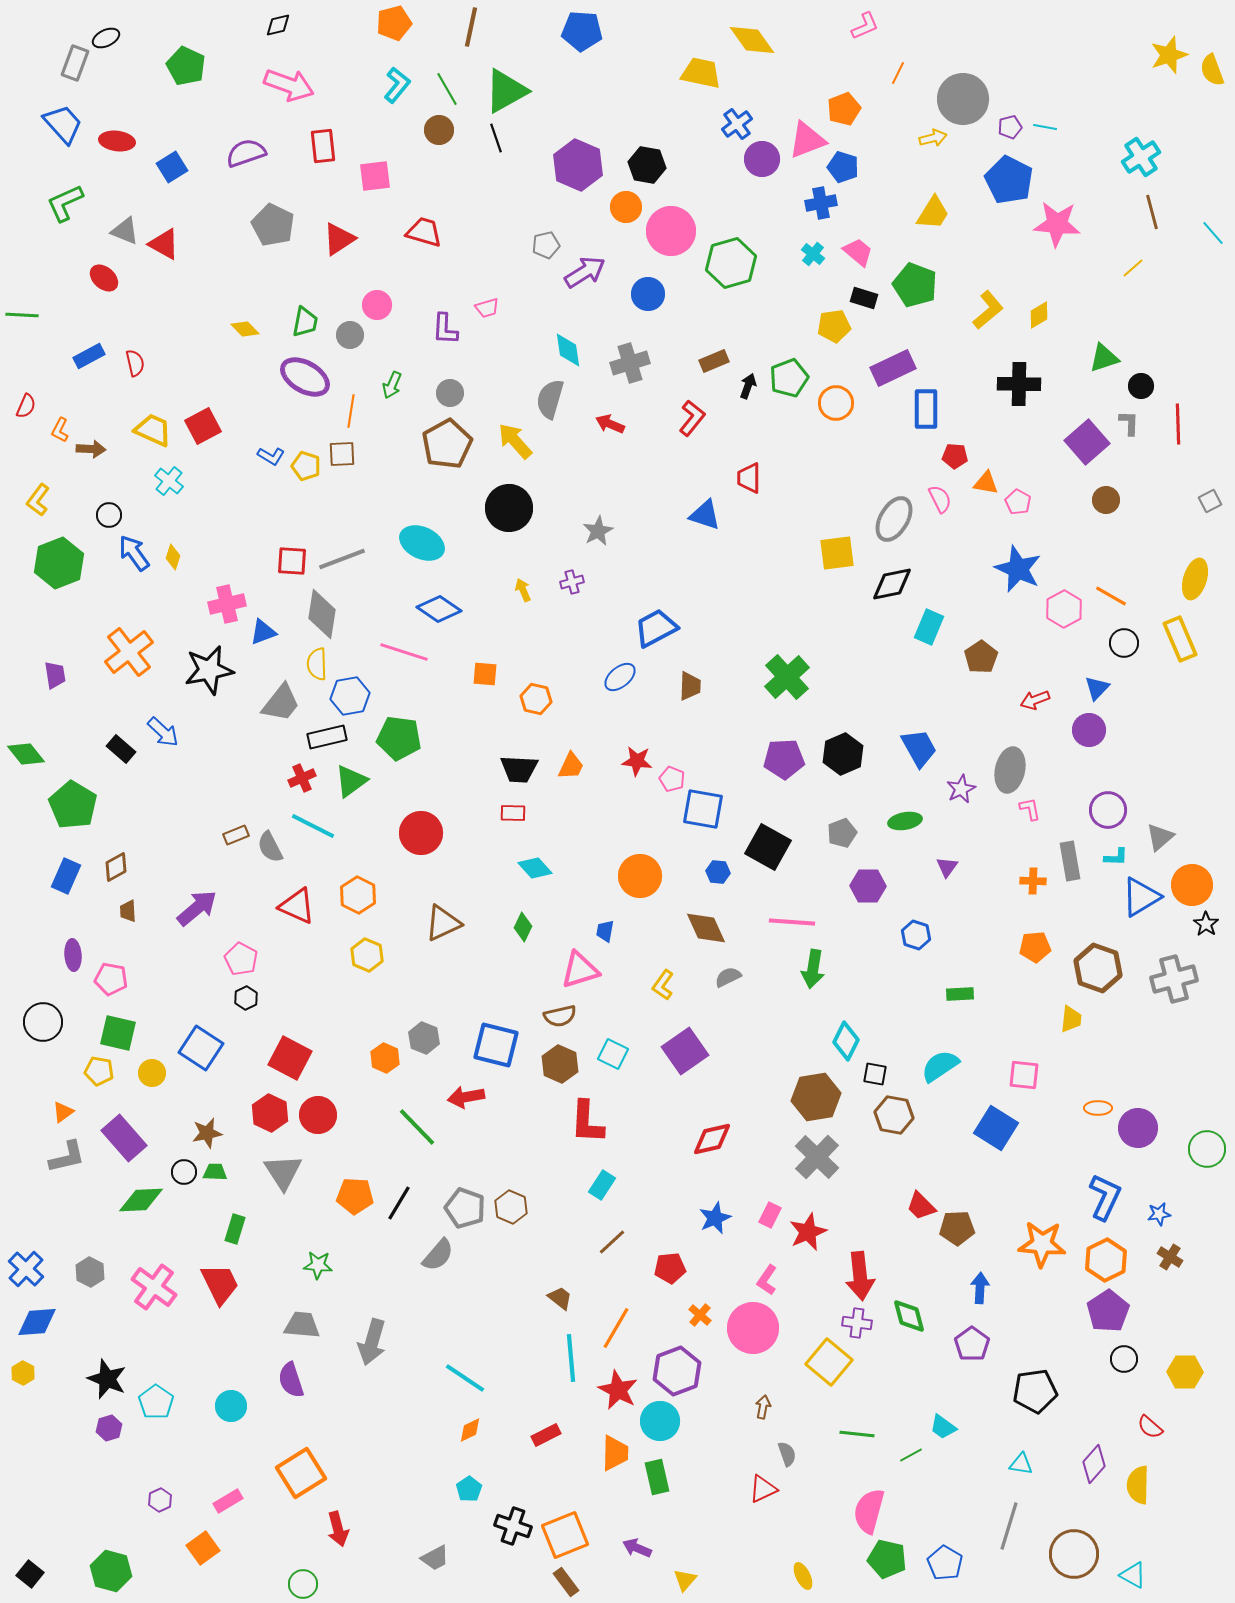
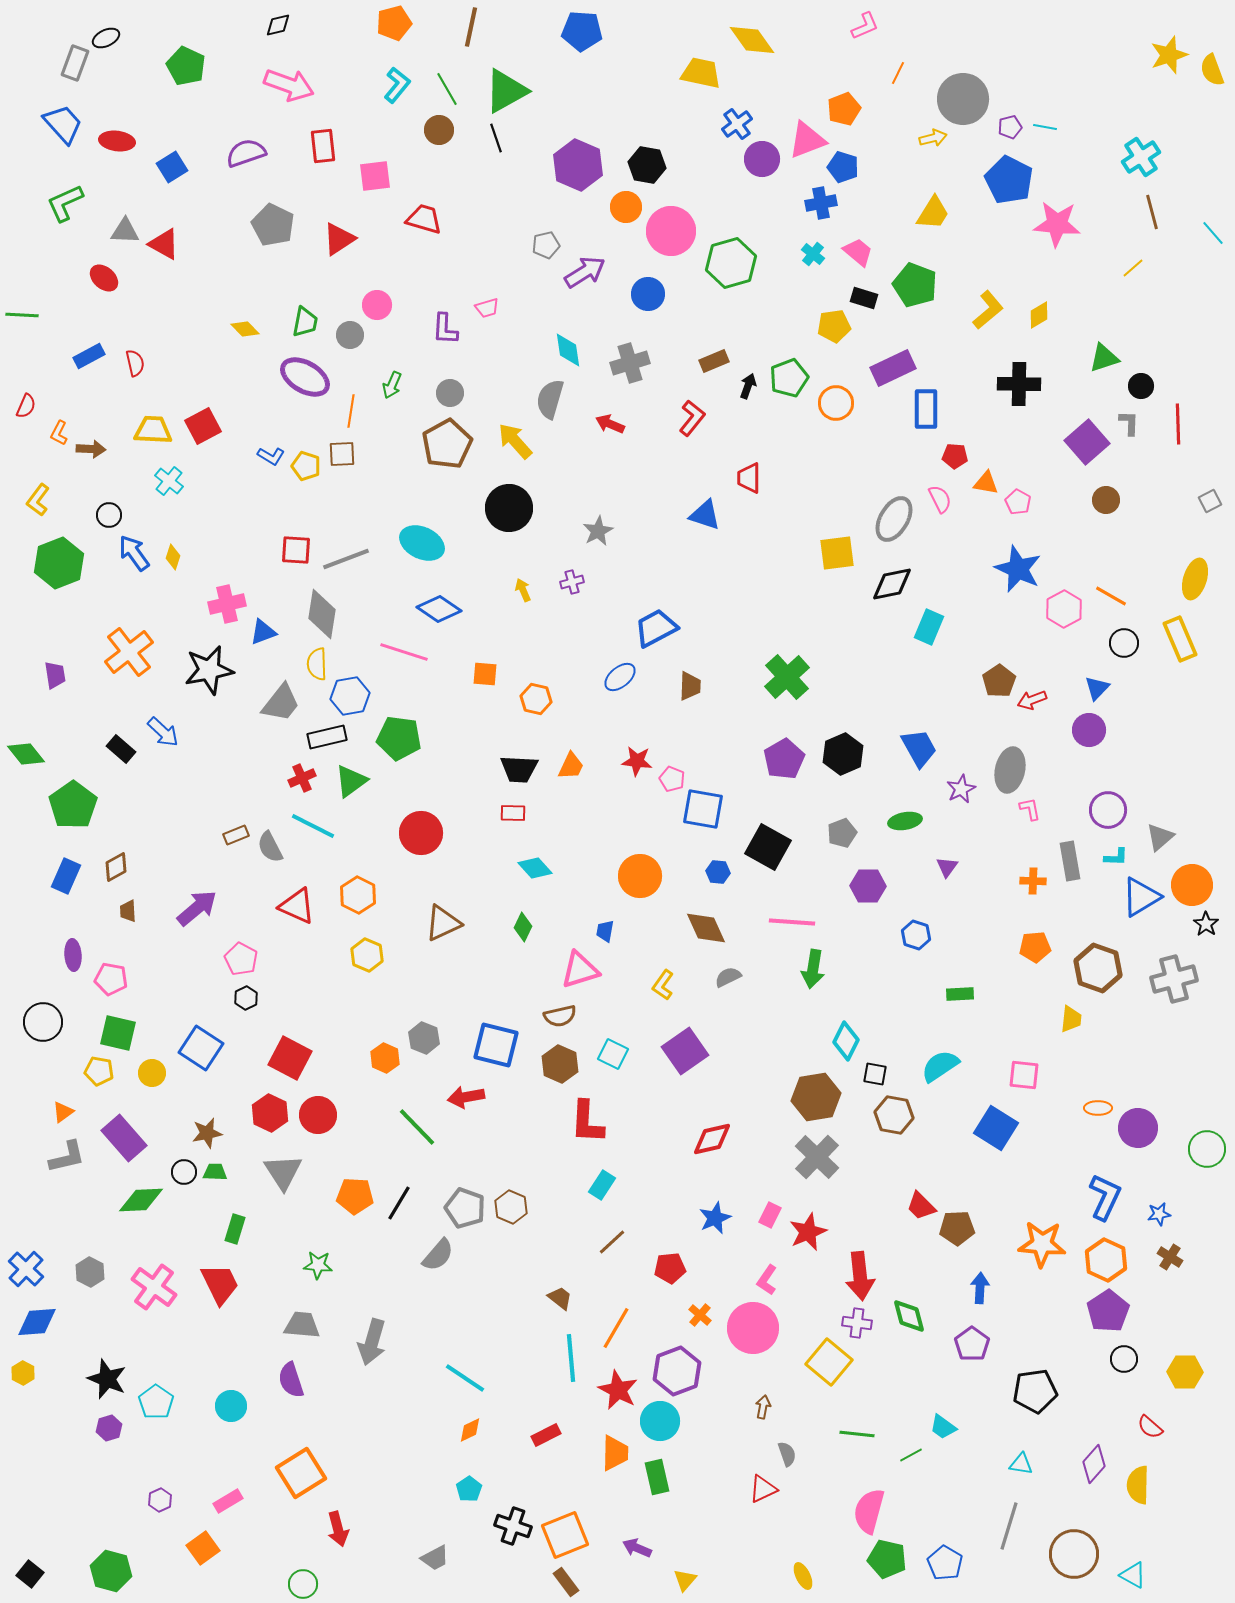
gray triangle at (125, 231): rotated 20 degrees counterclockwise
red trapezoid at (424, 232): moved 13 px up
orange L-shape at (60, 430): moved 1 px left, 3 px down
yellow trapezoid at (153, 430): rotated 21 degrees counterclockwise
gray line at (342, 559): moved 4 px right
red square at (292, 561): moved 4 px right, 11 px up
brown pentagon at (981, 657): moved 18 px right, 24 px down
red arrow at (1035, 700): moved 3 px left
purple pentagon at (784, 759): rotated 27 degrees counterclockwise
green pentagon at (73, 805): rotated 6 degrees clockwise
orange hexagon at (1106, 1260): rotated 9 degrees counterclockwise
